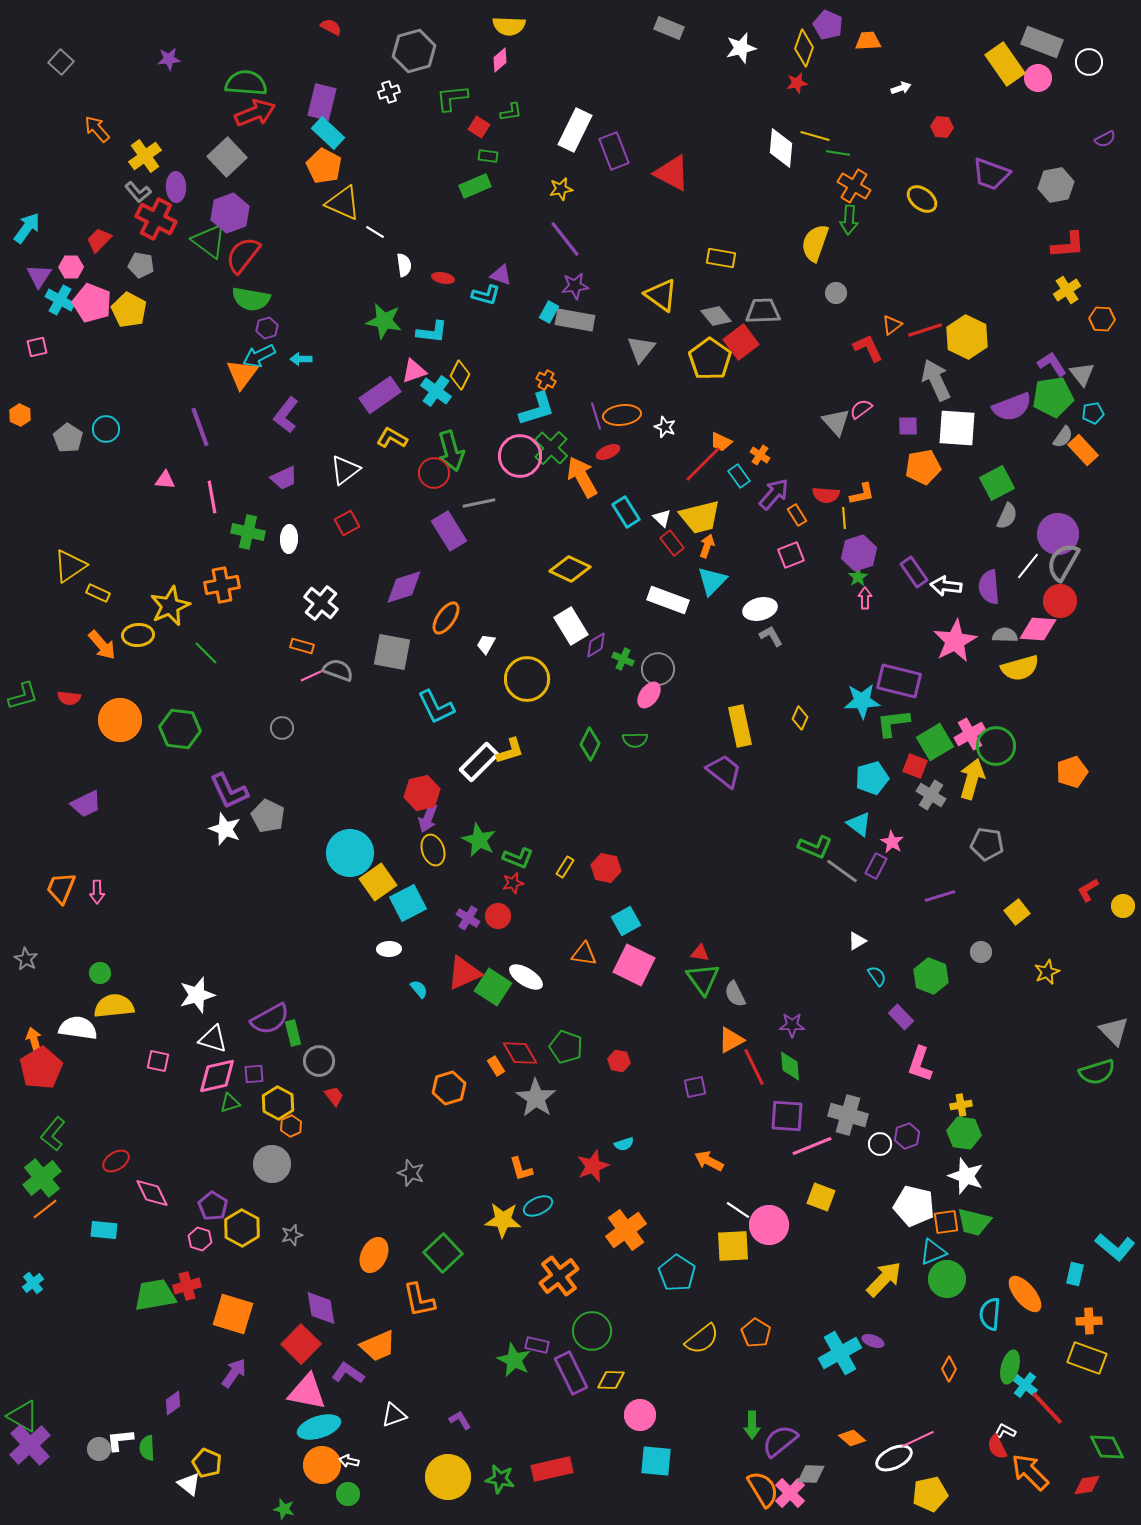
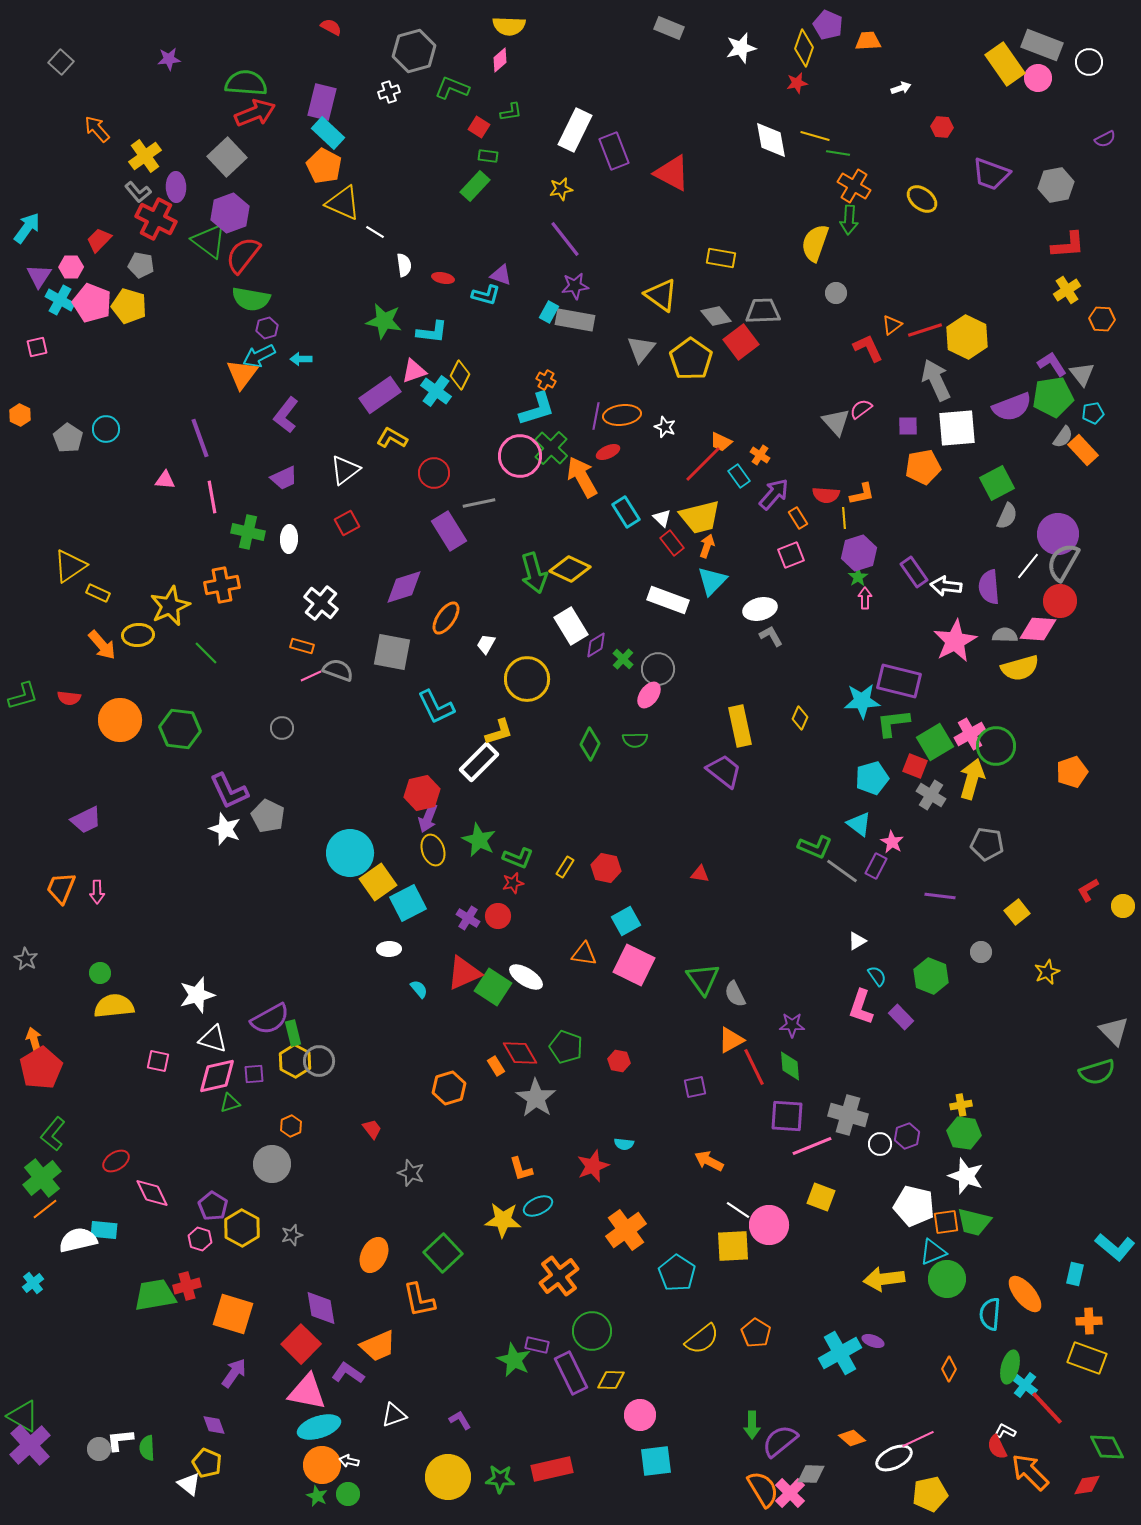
gray rectangle at (1042, 42): moved 3 px down
green L-shape at (452, 98): moved 10 px up; rotated 28 degrees clockwise
white diamond at (781, 148): moved 10 px left, 8 px up; rotated 15 degrees counterclockwise
green rectangle at (475, 186): rotated 24 degrees counterclockwise
yellow pentagon at (129, 310): moved 4 px up; rotated 12 degrees counterclockwise
yellow pentagon at (710, 359): moved 19 px left
purple line at (596, 416): rotated 28 degrees clockwise
purple line at (200, 427): moved 11 px down
white square at (957, 428): rotated 9 degrees counterclockwise
green arrow at (451, 451): moved 83 px right, 122 px down
orange rectangle at (797, 515): moved 1 px right, 3 px down
green cross at (623, 659): rotated 20 degrees clockwise
yellow L-shape at (510, 751): moved 11 px left, 19 px up
purple trapezoid at (86, 804): moved 16 px down
purple line at (940, 896): rotated 24 degrees clockwise
red triangle at (700, 953): moved 79 px up
white semicircle at (78, 1028): moved 212 px down; rotated 21 degrees counterclockwise
pink L-shape at (920, 1064): moved 59 px left, 57 px up
red trapezoid at (334, 1096): moved 38 px right, 33 px down
yellow hexagon at (278, 1103): moved 17 px right, 42 px up
cyan semicircle at (624, 1144): rotated 24 degrees clockwise
yellow arrow at (884, 1279): rotated 141 degrees counterclockwise
purple diamond at (173, 1403): moved 41 px right, 22 px down; rotated 75 degrees counterclockwise
cyan square at (656, 1461): rotated 12 degrees counterclockwise
green star at (500, 1479): rotated 8 degrees counterclockwise
green star at (284, 1509): moved 33 px right, 13 px up; rotated 10 degrees clockwise
